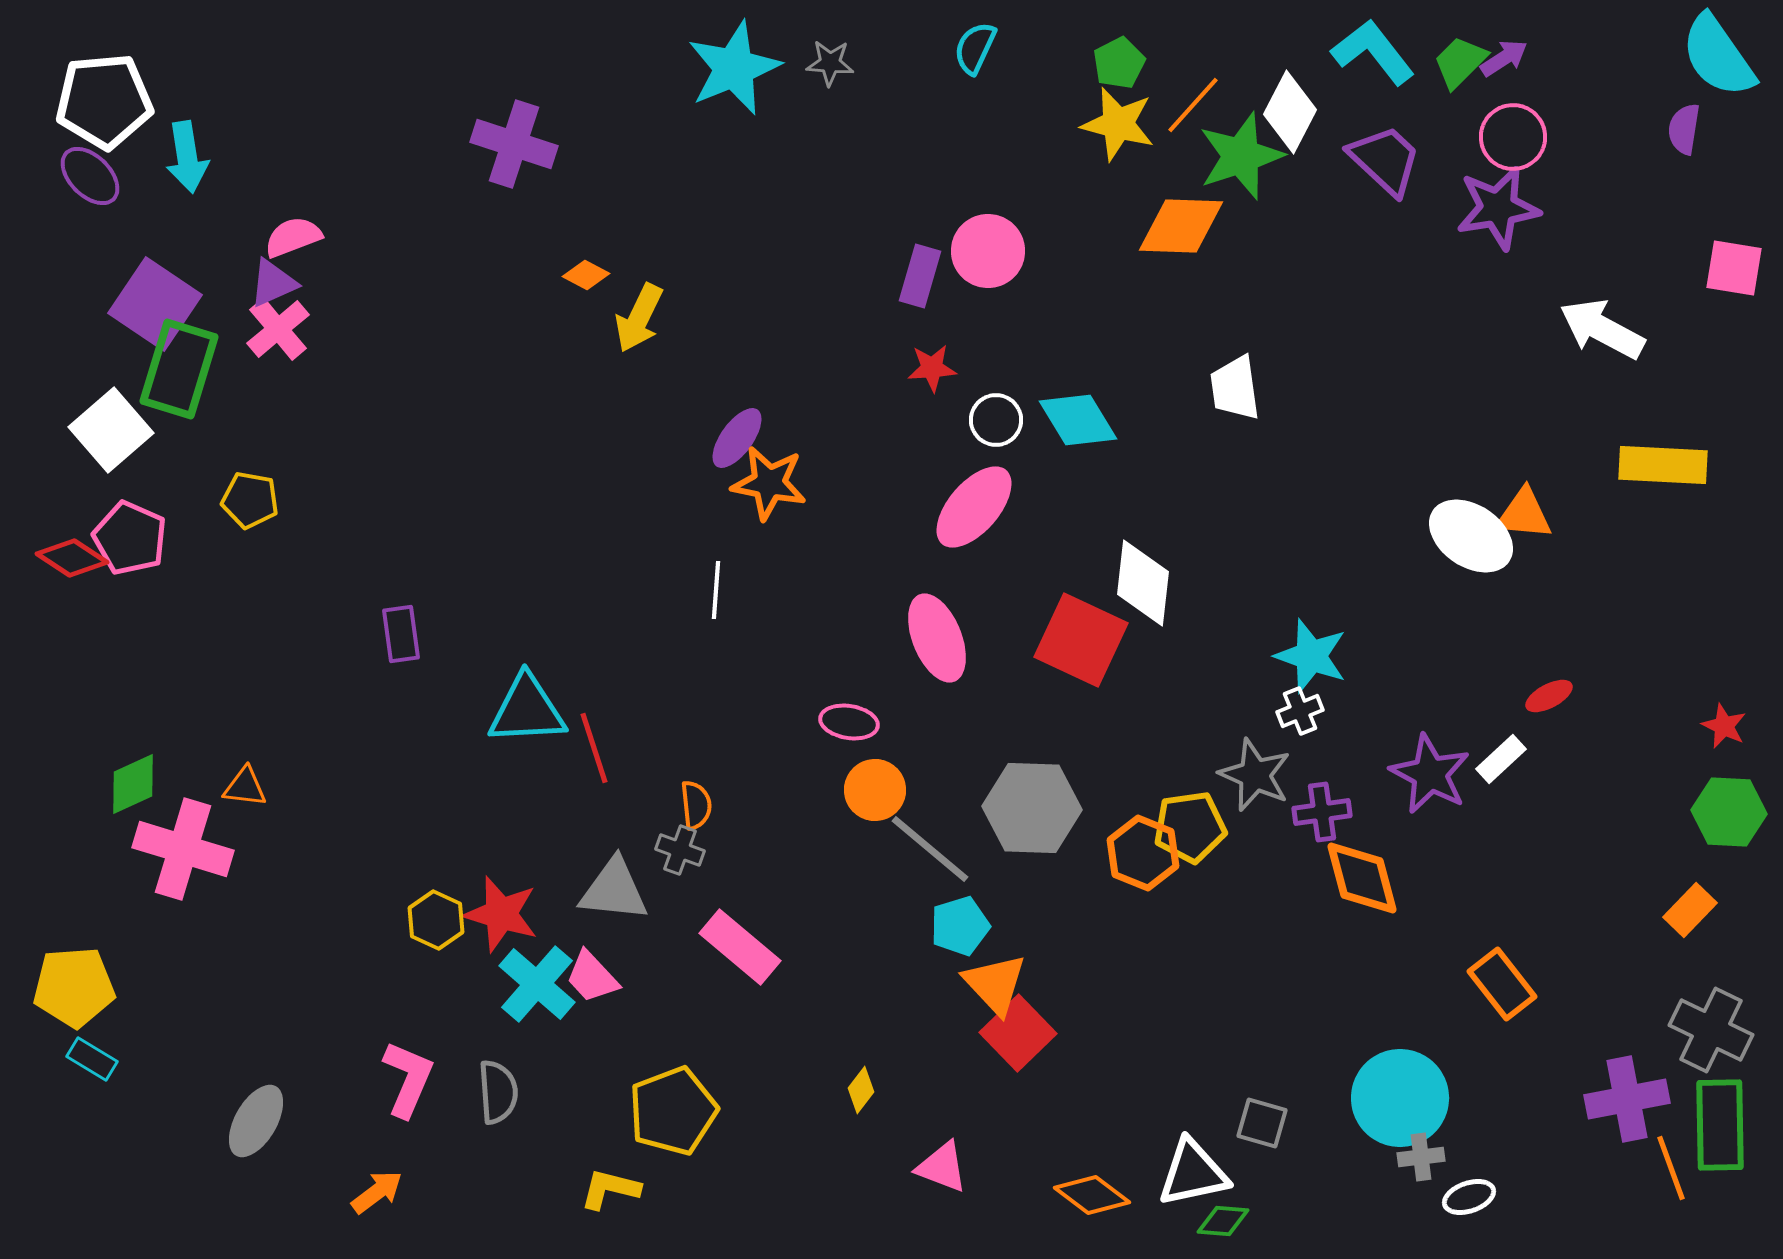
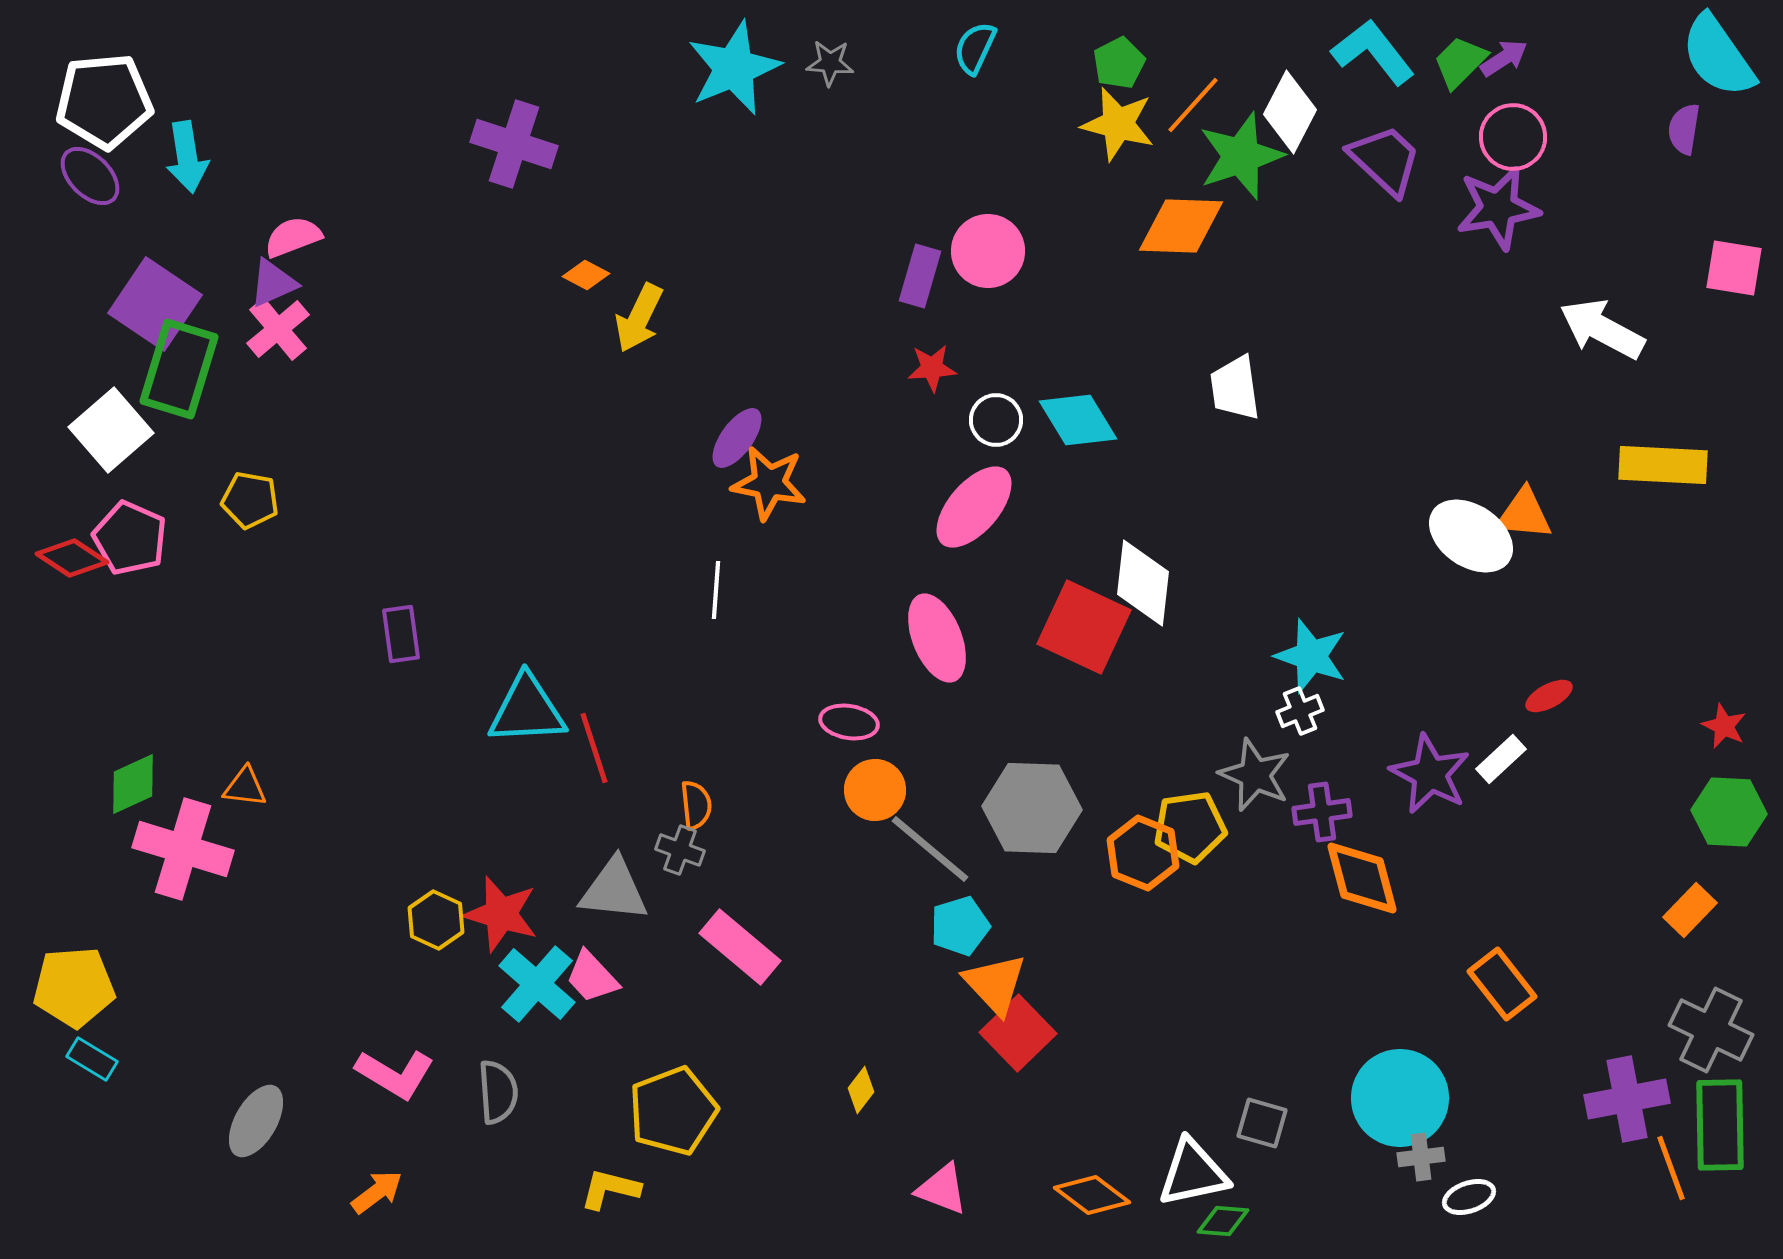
red square at (1081, 640): moved 3 px right, 13 px up
pink L-shape at (408, 1079): moved 13 px left, 5 px up; rotated 98 degrees clockwise
pink triangle at (942, 1167): moved 22 px down
